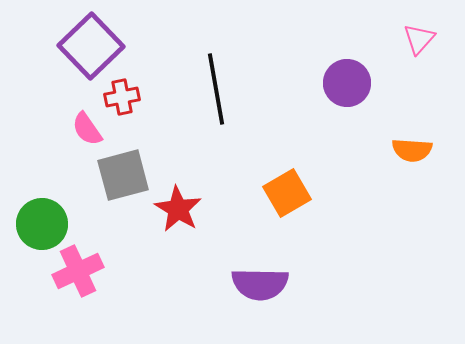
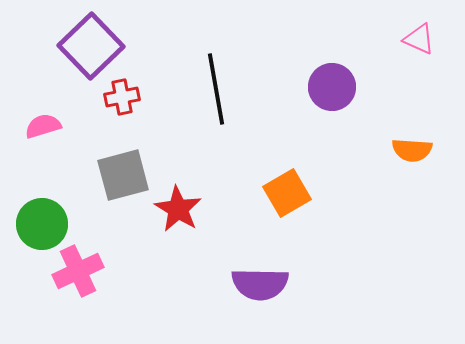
pink triangle: rotated 48 degrees counterclockwise
purple circle: moved 15 px left, 4 px down
pink semicircle: moved 44 px left, 3 px up; rotated 108 degrees clockwise
